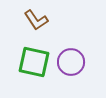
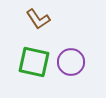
brown L-shape: moved 2 px right, 1 px up
